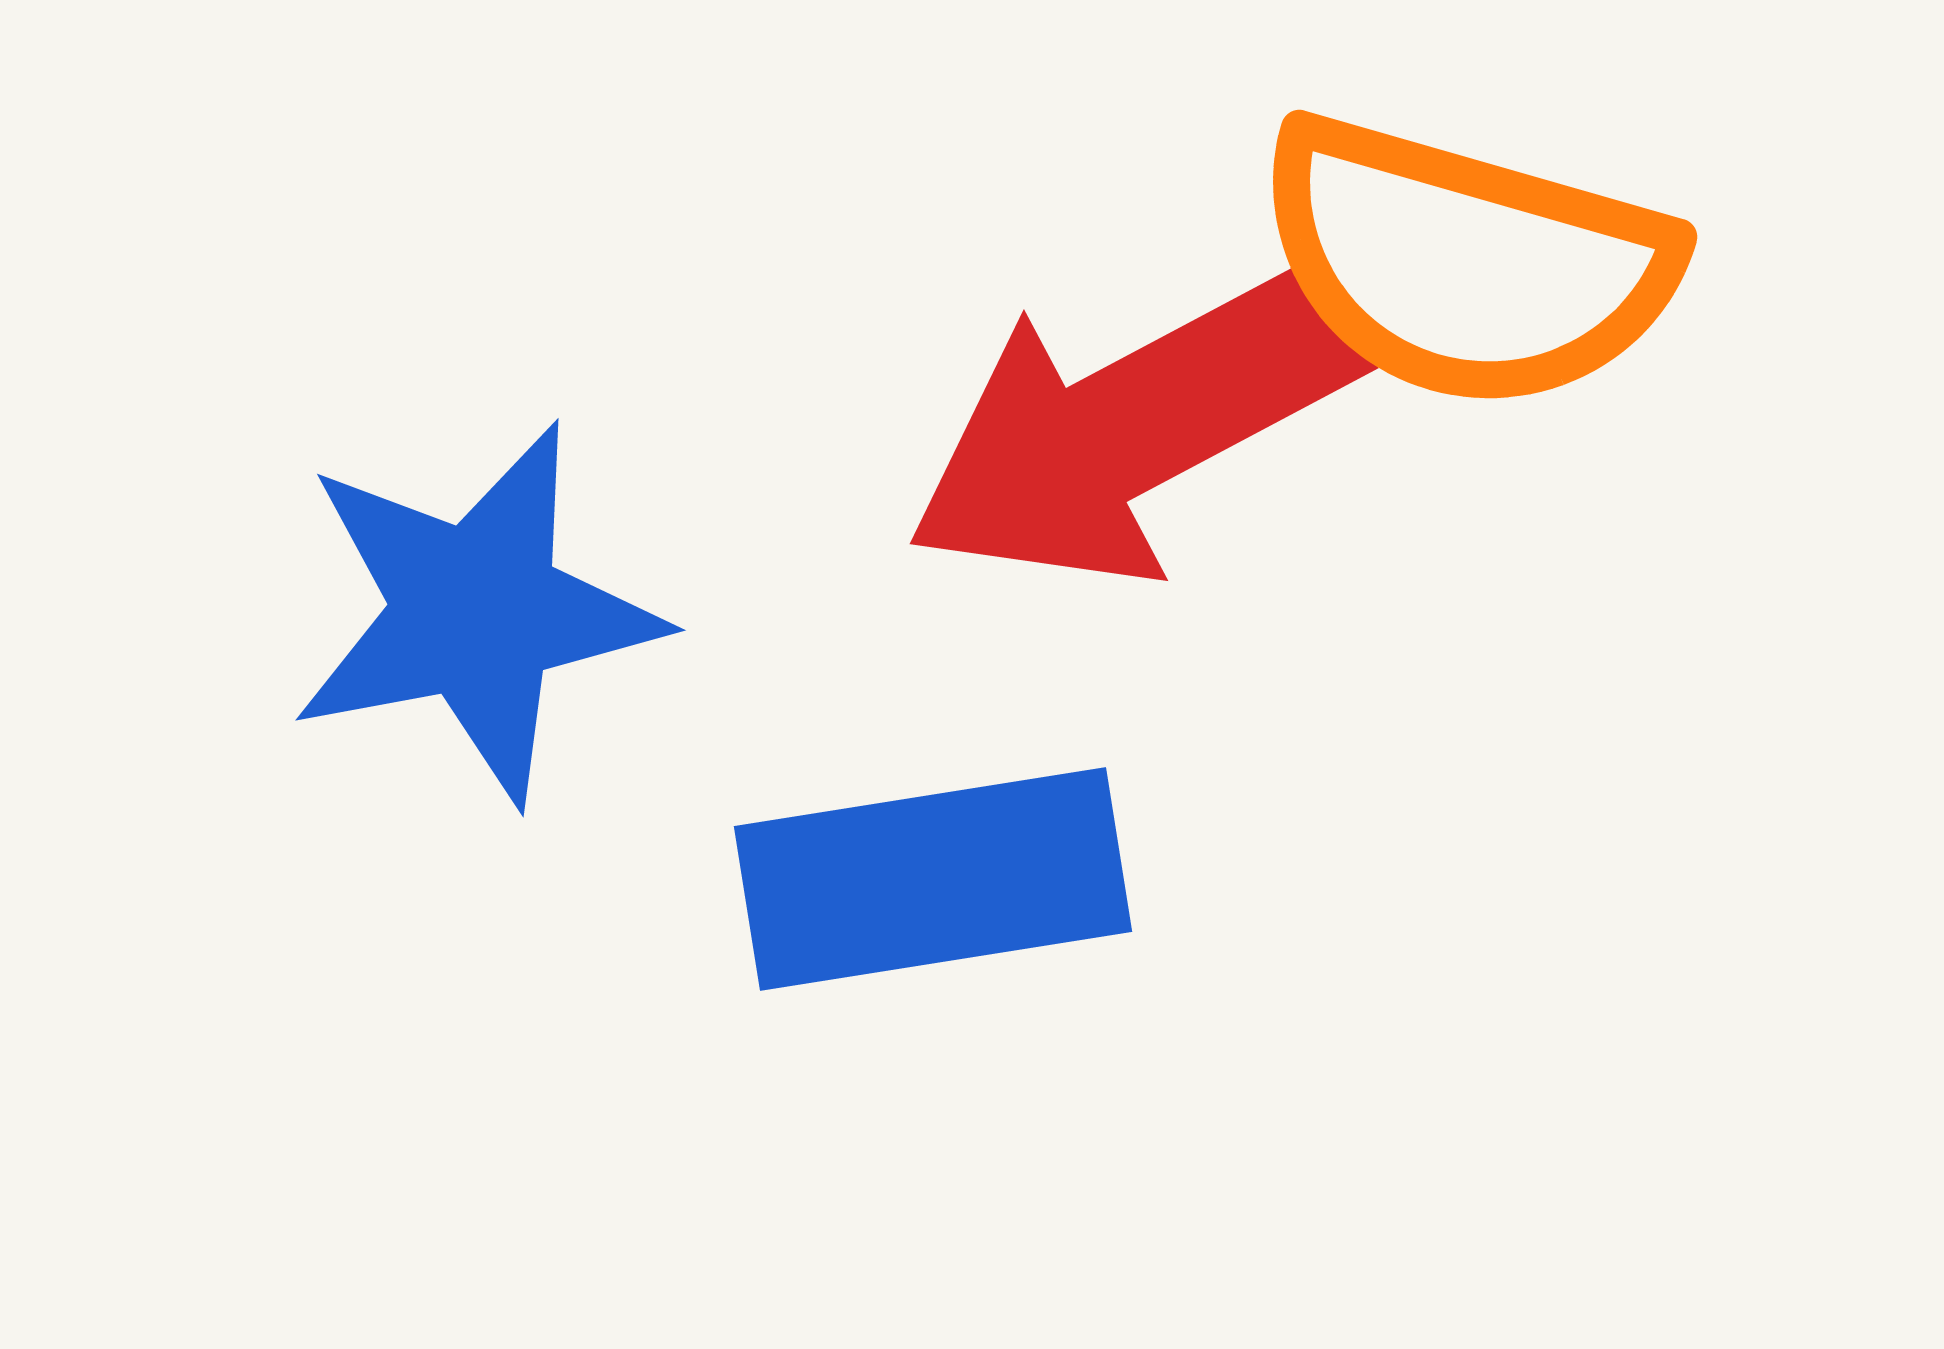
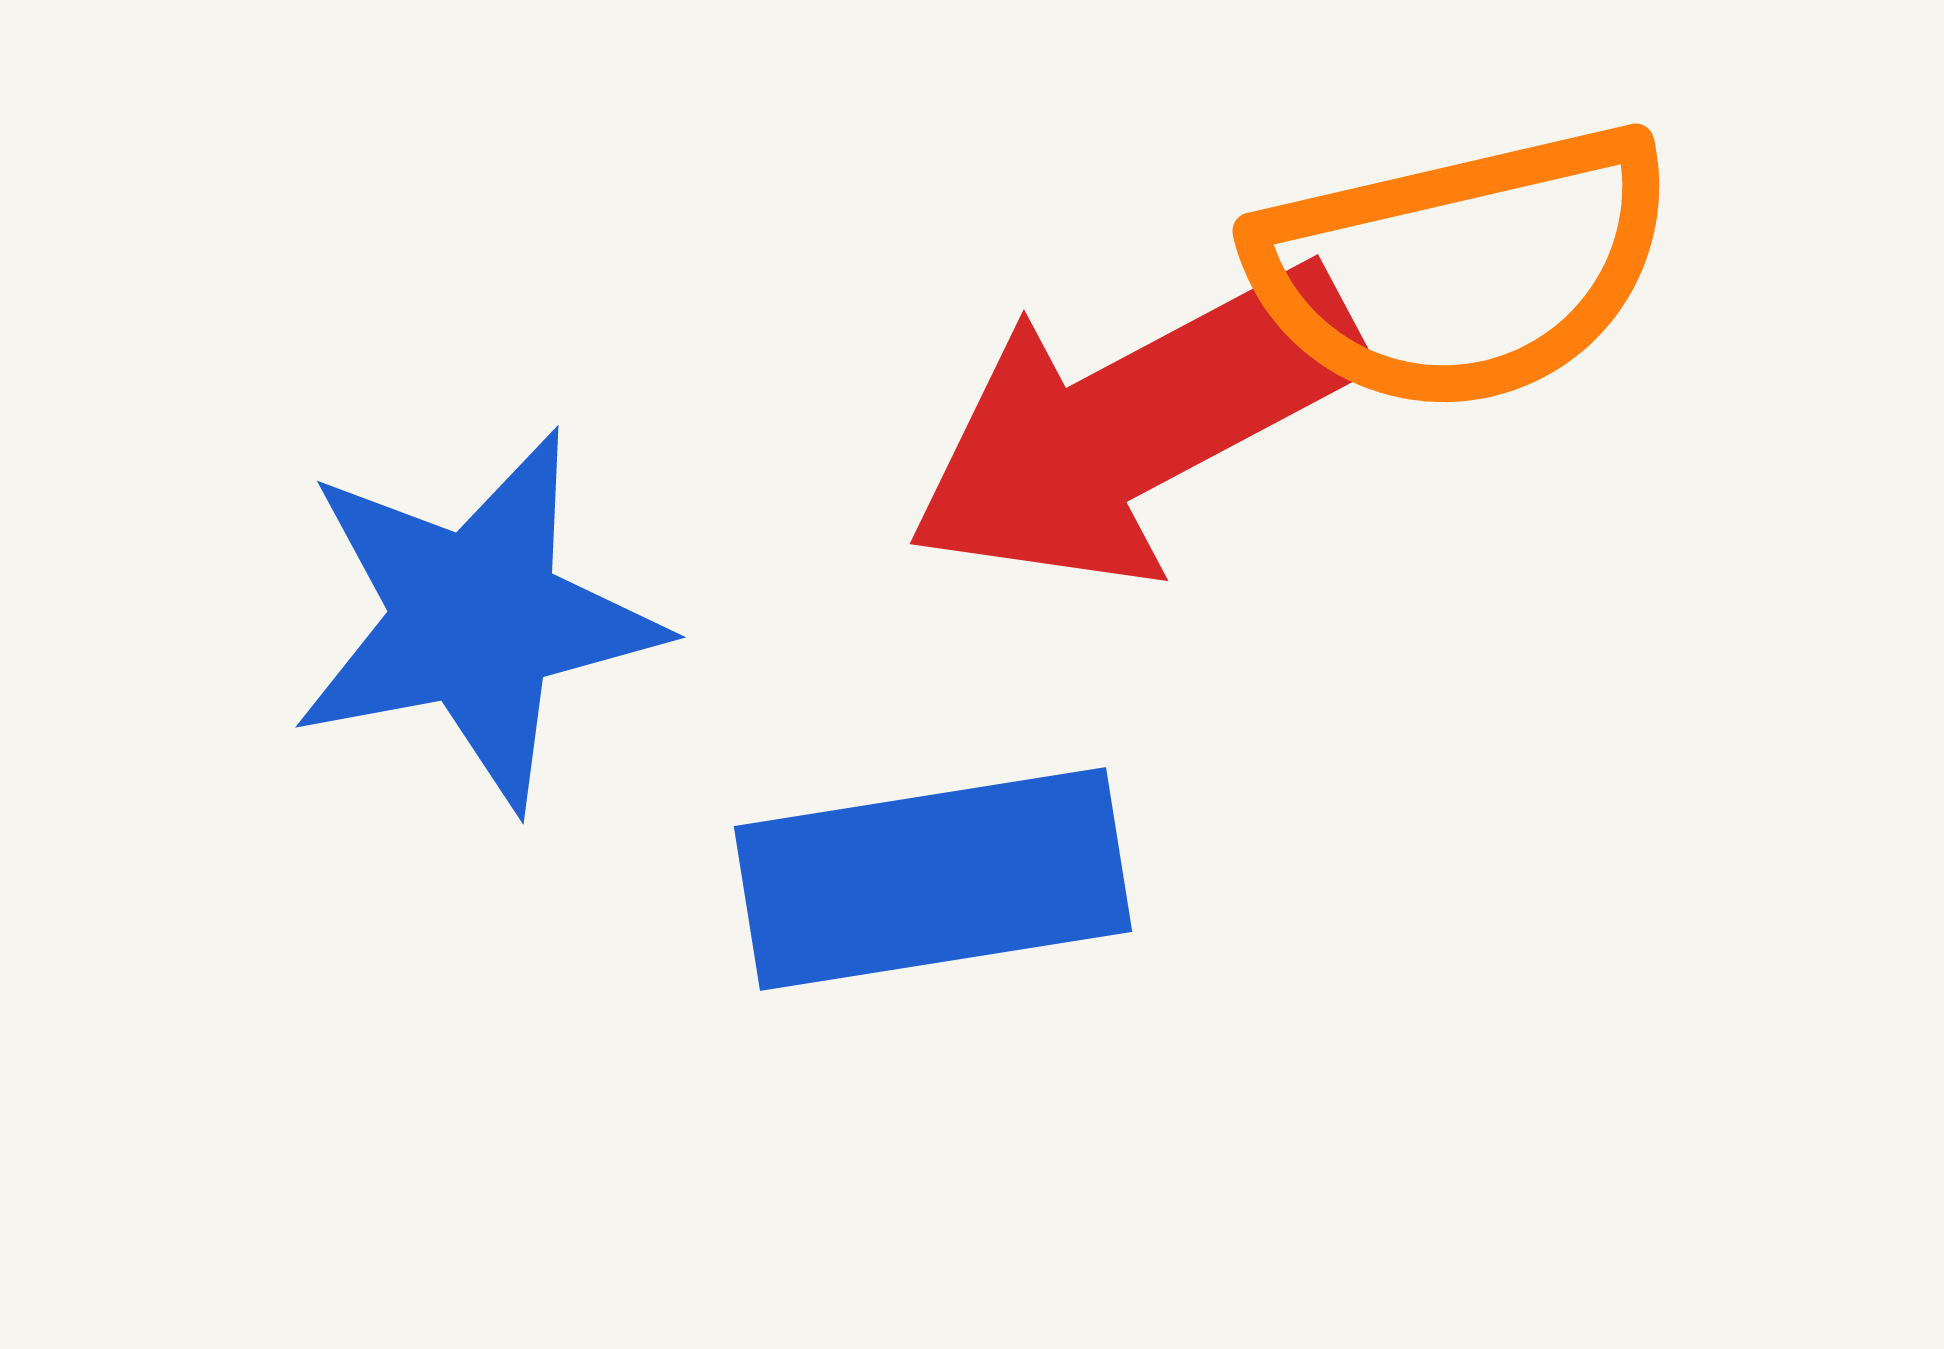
orange semicircle: moved 4 px left, 5 px down; rotated 29 degrees counterclockwise
blue star: moved 7 px down
